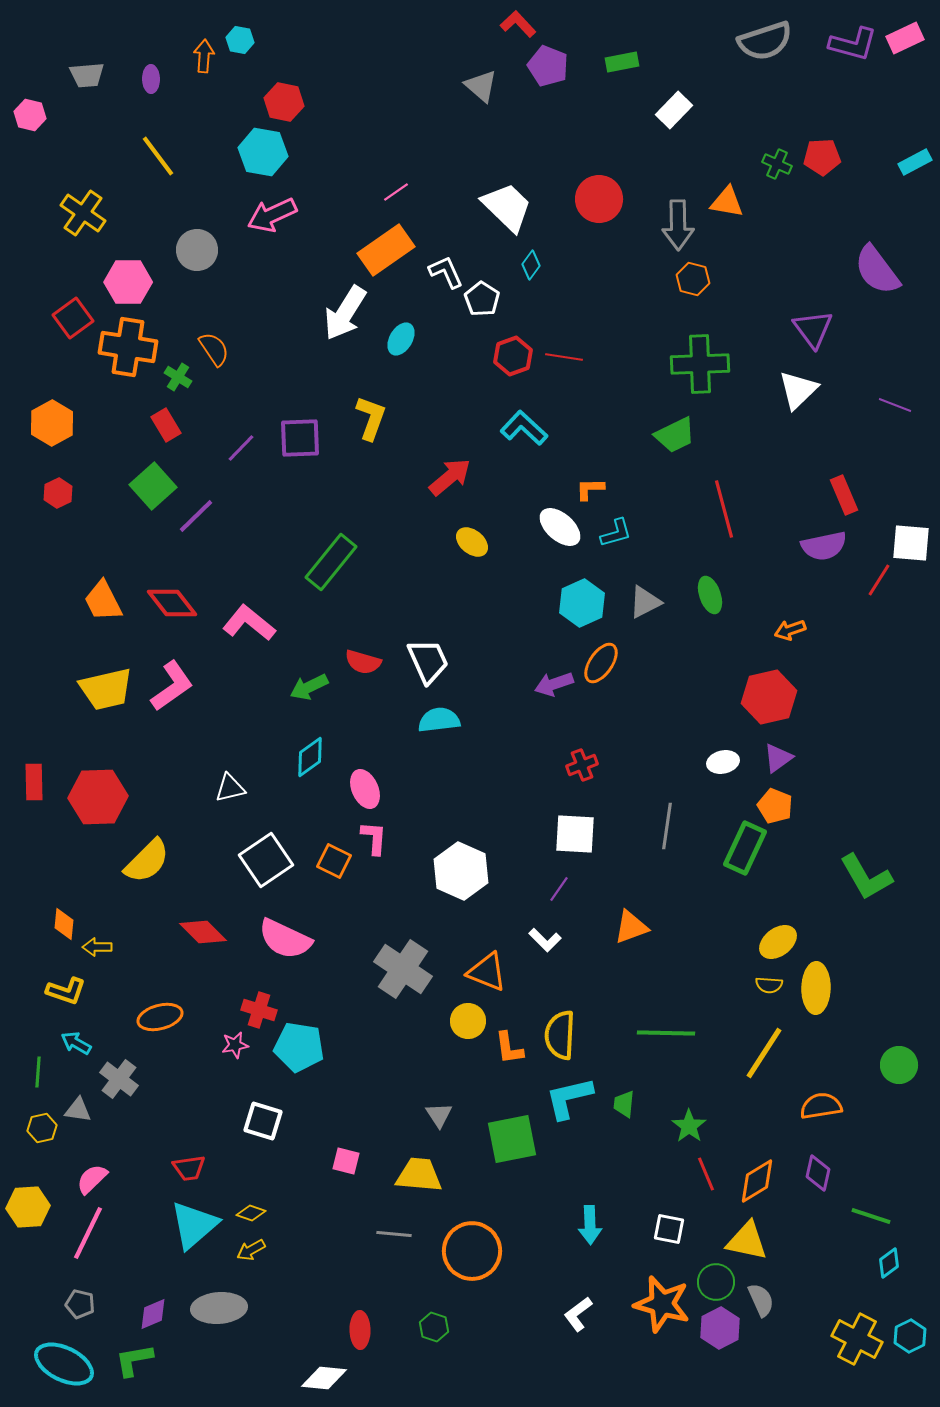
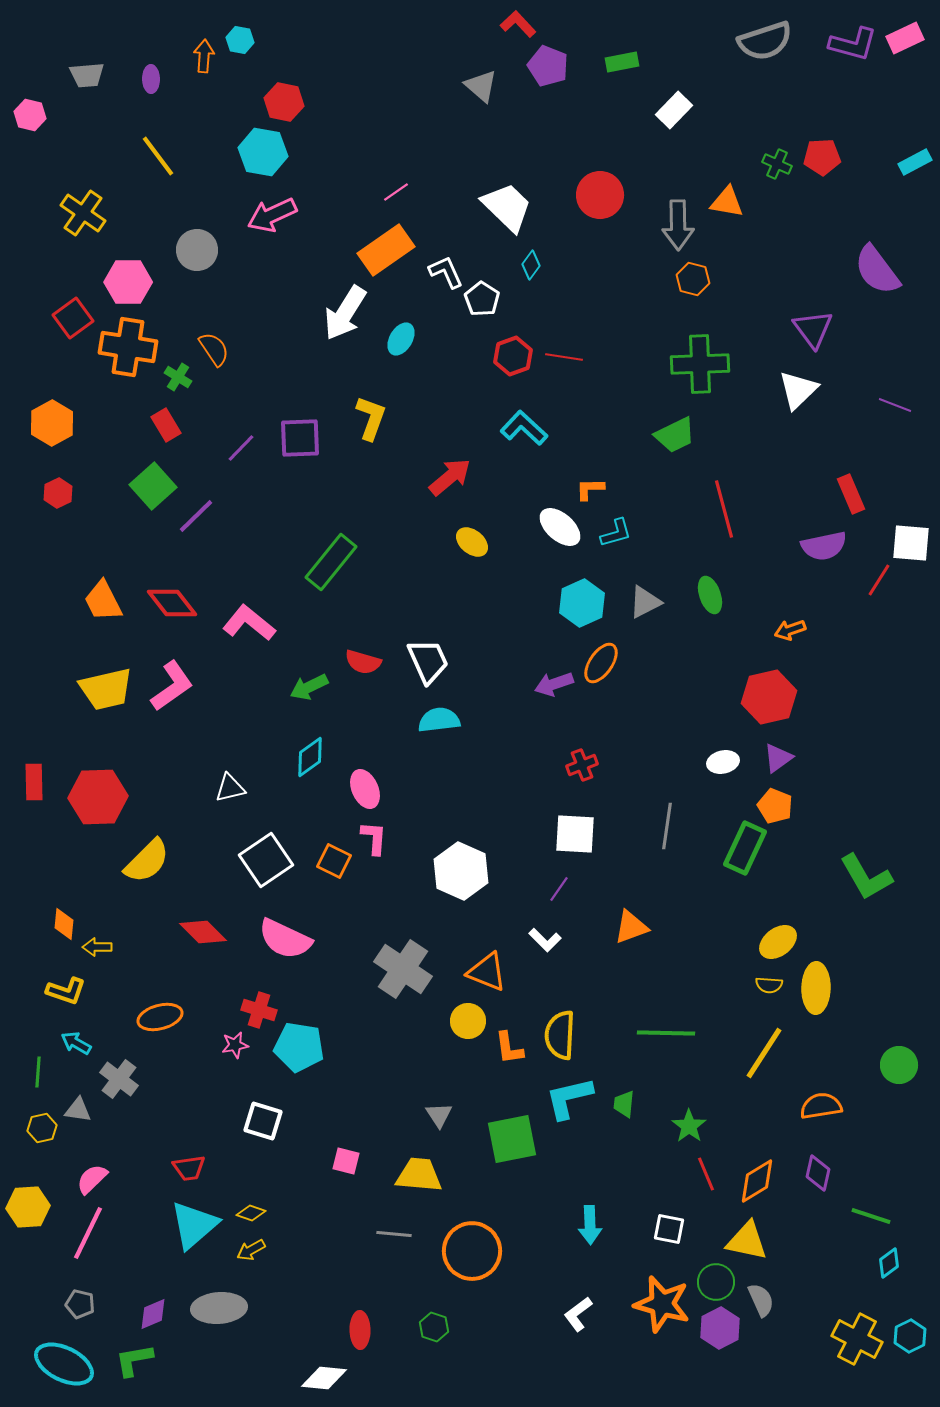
red circle at (599, 199): moved 1 px right, 4 px up
red rectangle at (844, 495): moved 7 px right, 1 px up
